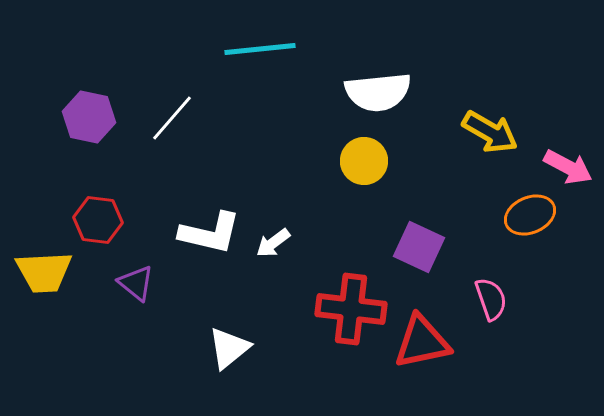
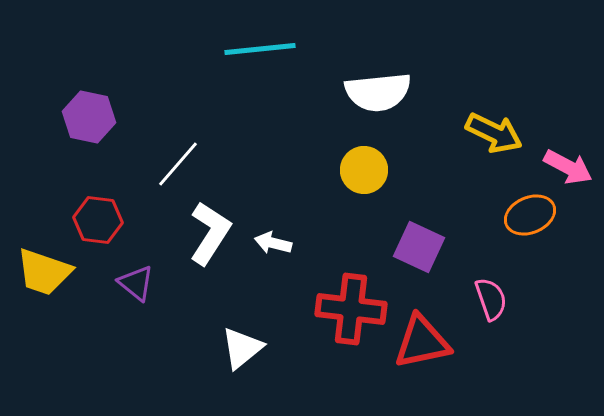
white line: moved 6 px right, 46 px down
yellow arrow: moved 4 px right, 1 px down; rotated 4 degrees counterclockwise
yellow circle: moved 9 px down
white L-shape: rotated 70 degrees counterclockwise
white arrow: rotated 51 degrees clockwise
yellow trapezoid: rotated 22 degrees clockwise
white triangle: moved 13 px right
